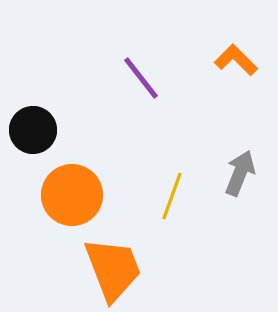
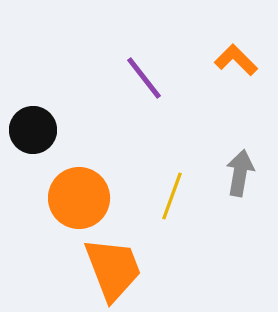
purple line: moved 3 px right
gray arrow: rotated 12 degrees counterclockwise
orange circle: moved 7 px right, 3 px down
